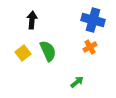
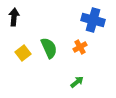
black arrow: moved 18 px left, 3 px up
orange cross: moved 10 px left
green semicircle: moved 1 px right, 3 px up
